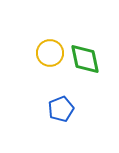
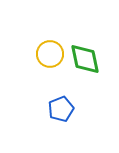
yellow circle: moved 1 px down
